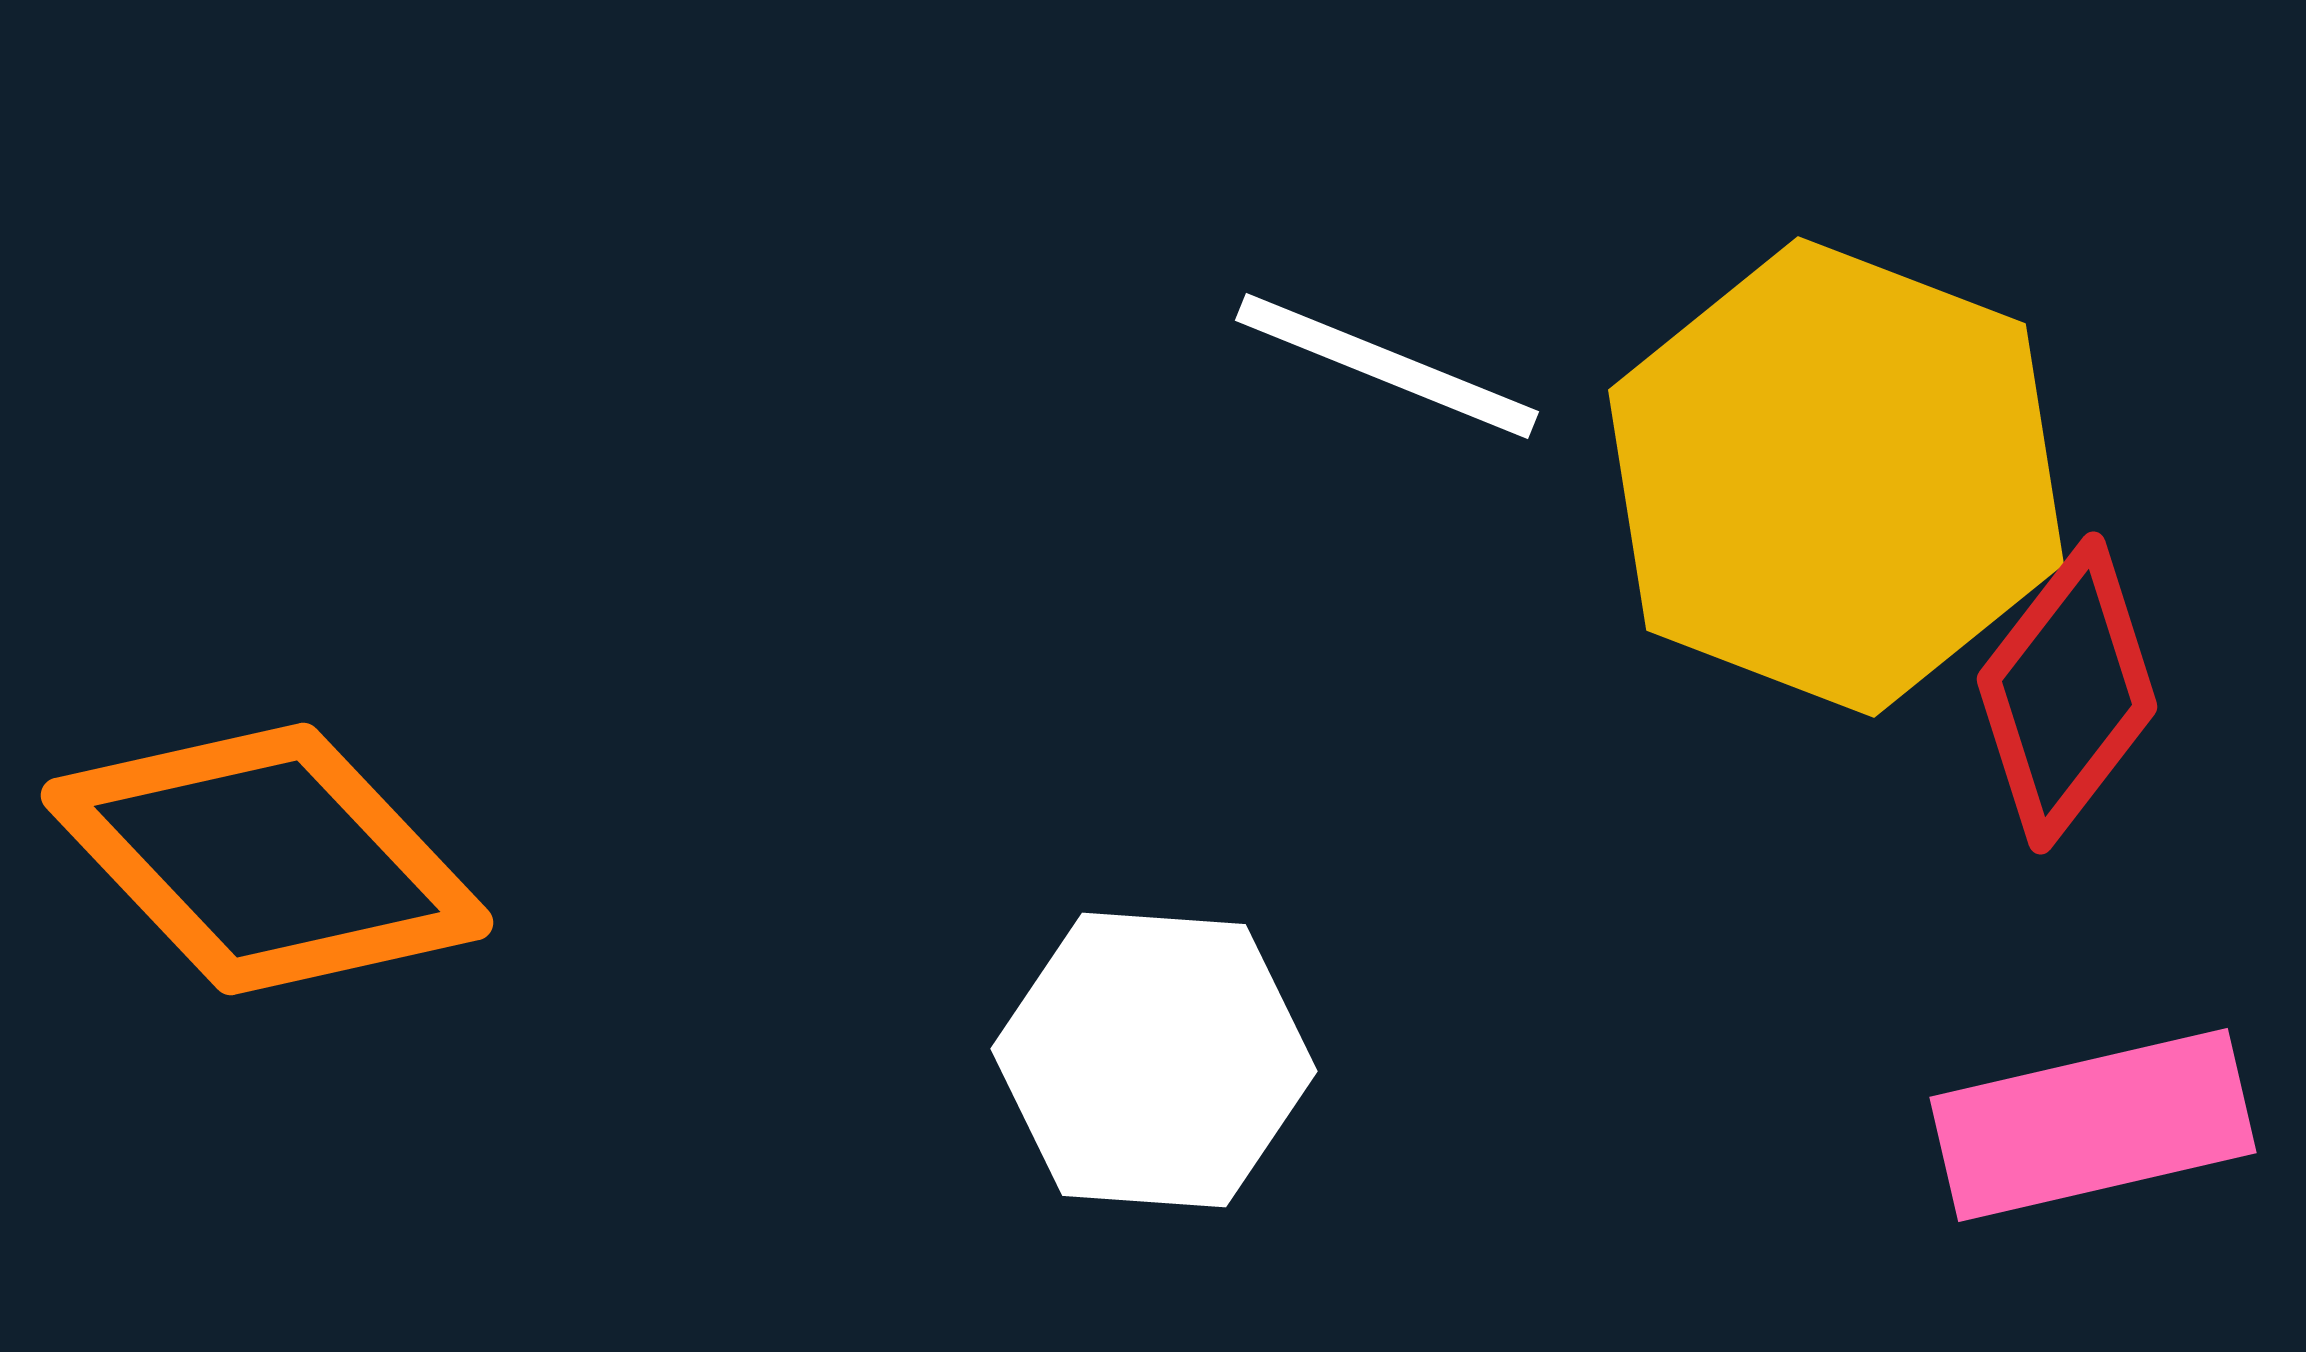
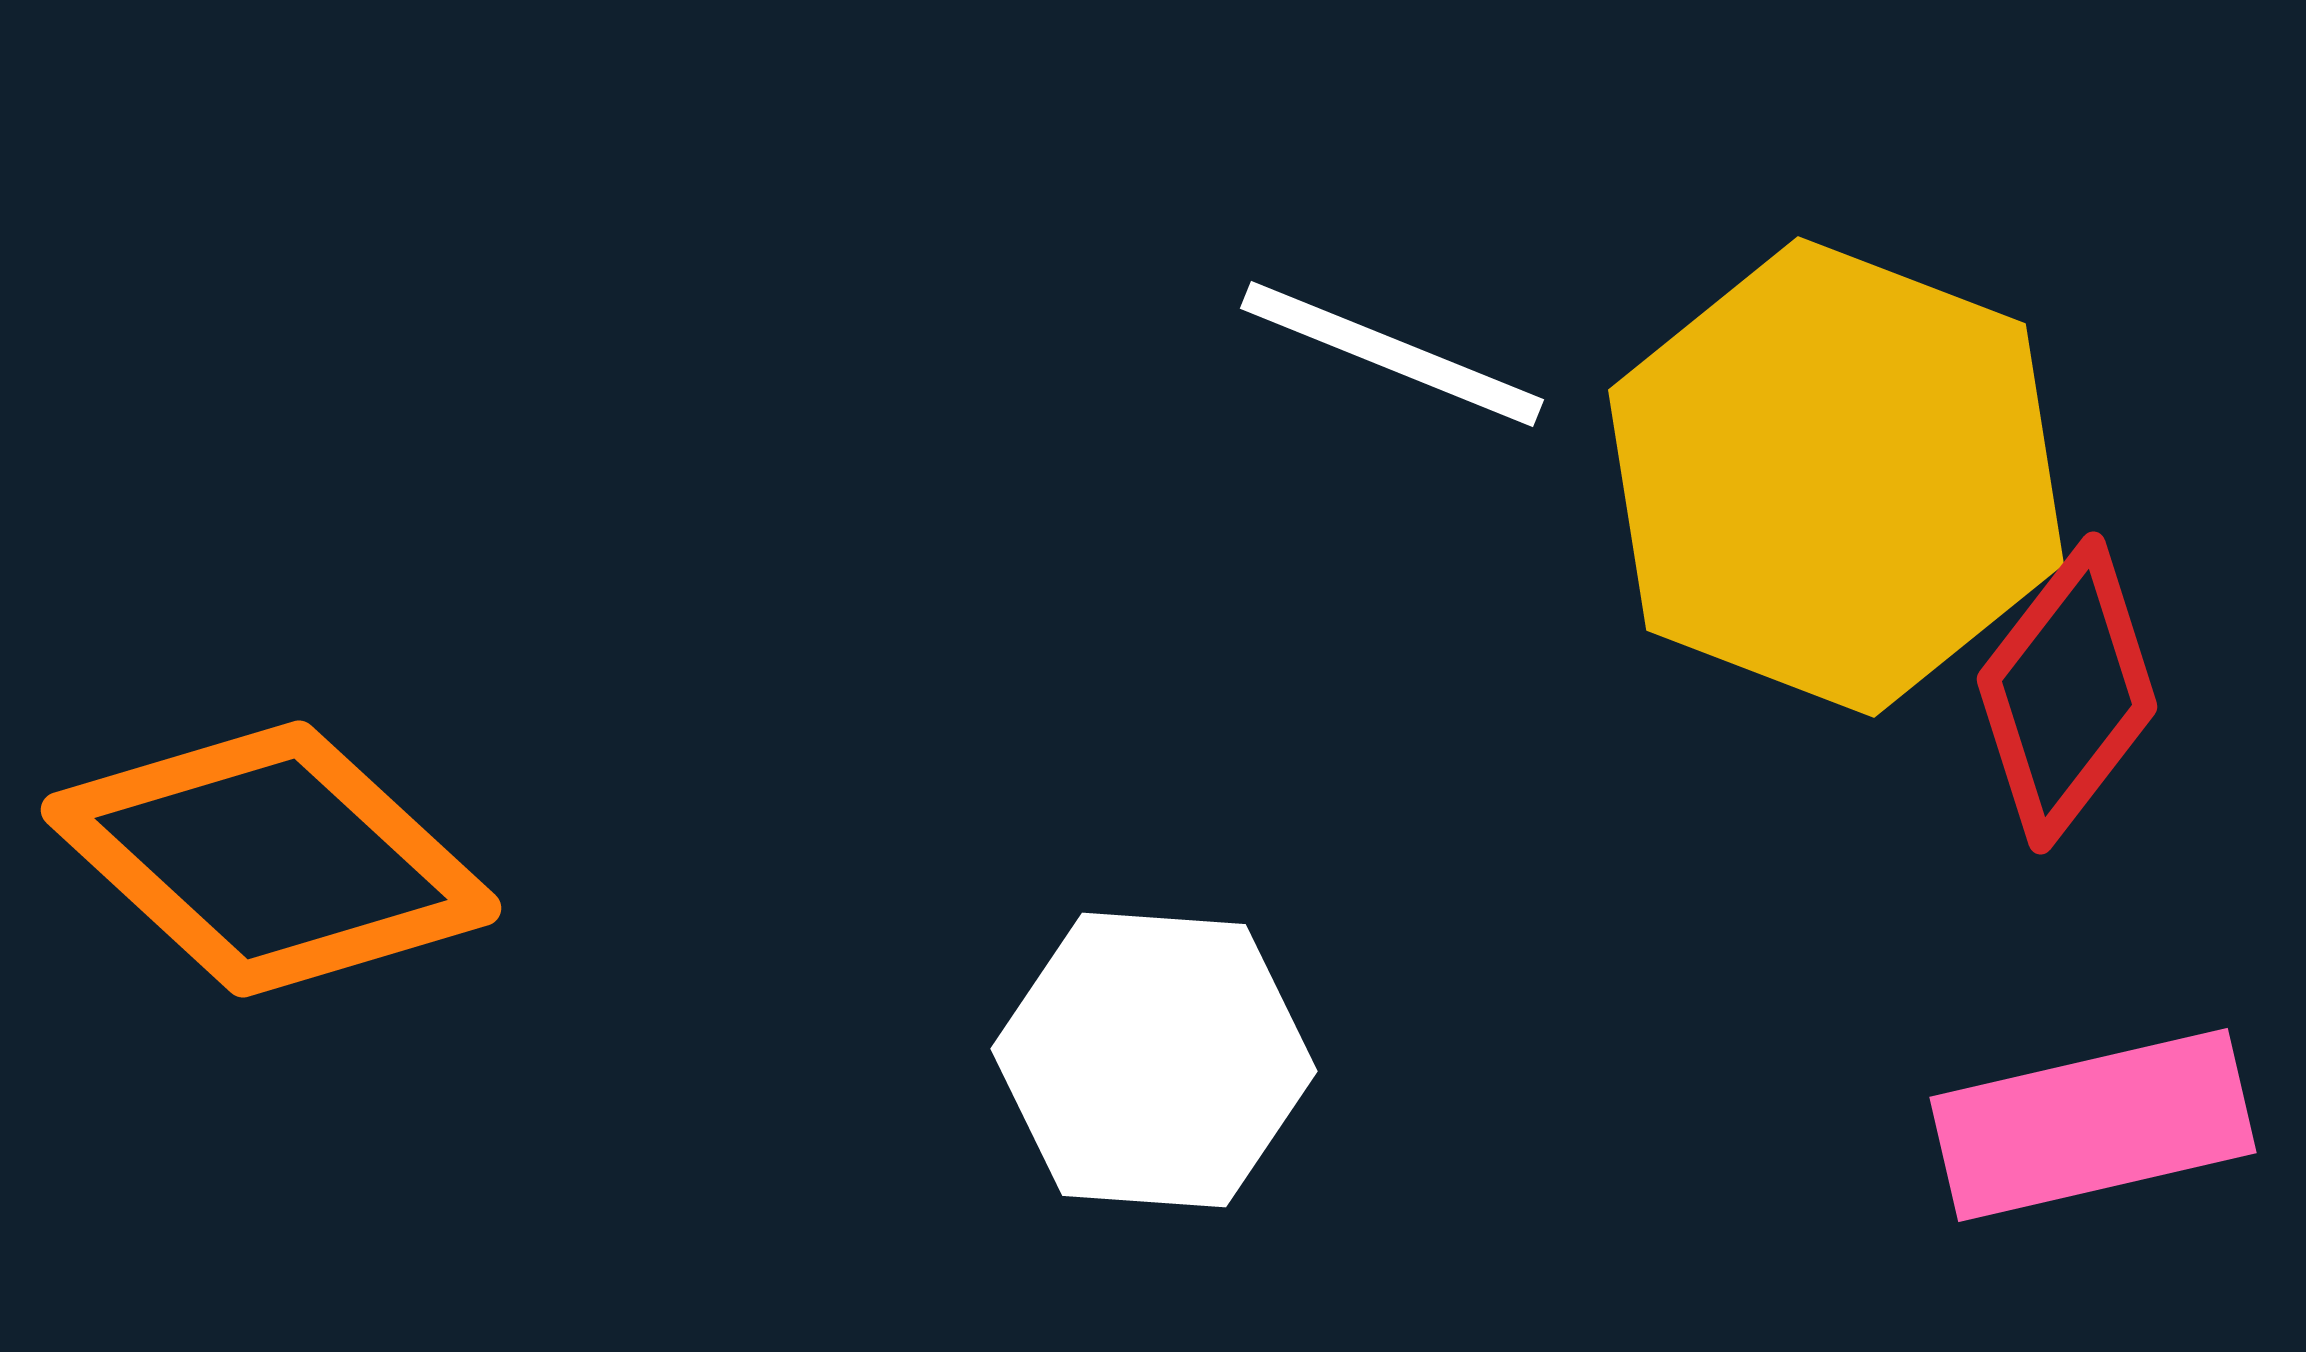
white line: moved 5 px right, 12 px up
orange diamond: moved 4 px right; rotated 4 degrees counterclockwise
